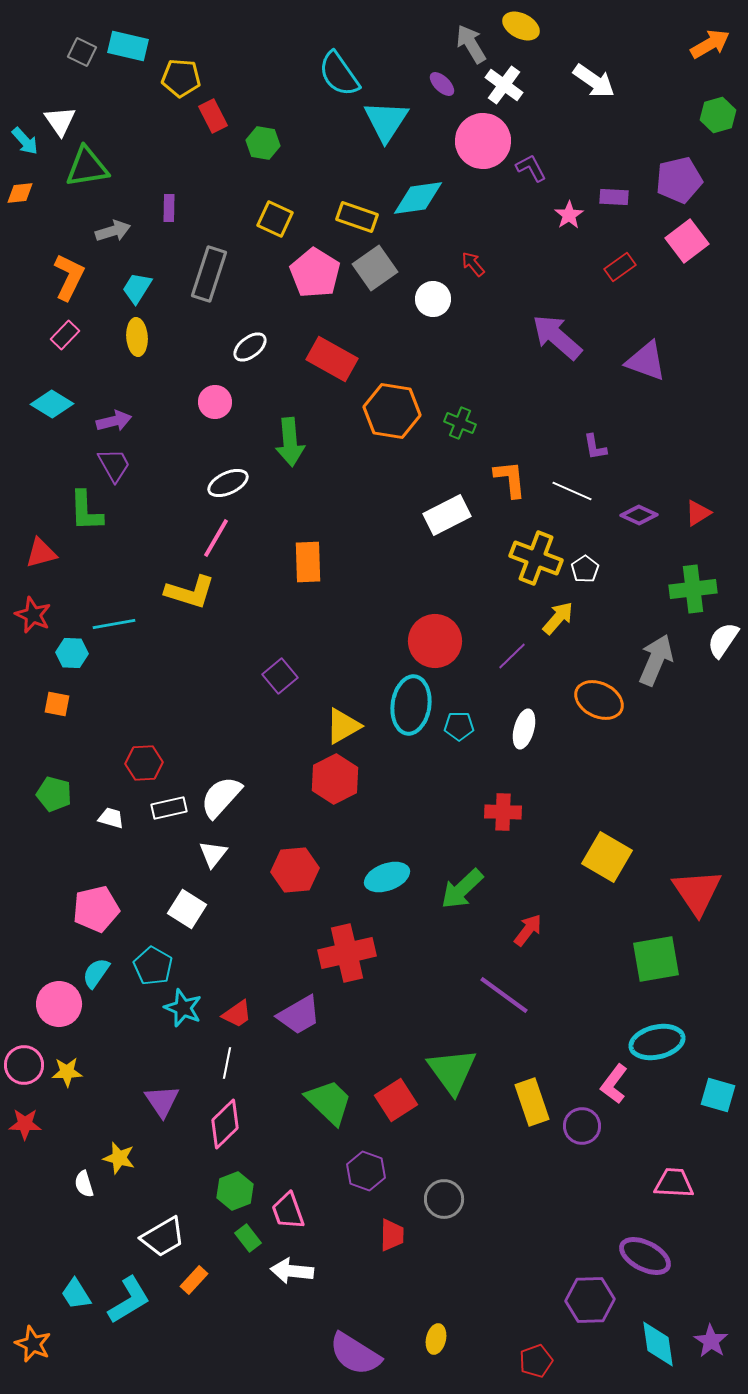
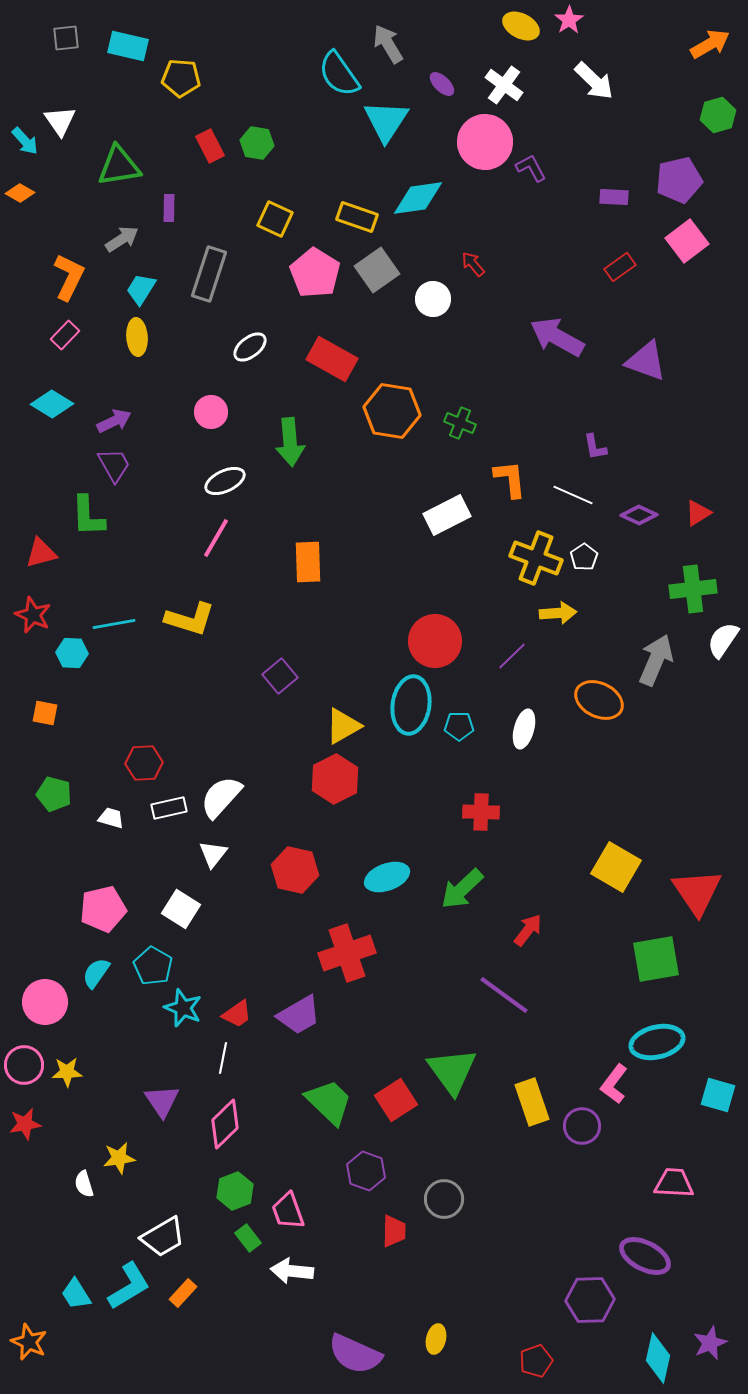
gray arrow at (471, 44): moved 83 px left
gray square at (82, 52): moved 16 px left, 14 px up; rotated 32 degrees counterclockwise
white arrow at (594, 81): rotated 9 degrees clockwise
red rectangle at (213, 116): moved 3 px left, 30 px down
pink circle at (483, 141): moved 2 px right, 1 px down
green hexagon at (263, 143): moved 6 px left
green triangle at (87, 167): moved 32 px right, 1 px up
orange diamond at (20, 193): rotated 36 degrees clockwise
pink star at (569, 215): moved 195 px up
gray arrow at (113, 231): moved 9 px right, 8 px down; rotated 16 degrees counterclockwise
gray square at (375, 268): moved 2 px right, 2 px down
cyan trapezoid at (137, 288): moved 4 px right, 1 px down
purple arrow at (557, 337): rotated 12 degrees counterclockwise
pink circle at (215, 402): moved 4 px left, 10 px down
purple arrow at (114, 421): rotated 12 degrees counterclockwise
white ellipse at (228, 483): moved 3 px left, 2 px up
white line at (572, 491): moved 1 px right, 4 px down
green L-shape at (86, 511): moved 2 px right, 5 px down
white pentagon at (585, 569): moved 1 px left, 12 px up
yellow L-shape at (190, 592): moved 27 px down
yellow arrow at (558, 618): moved 5 px up; rotated 45 degrees clockwise
orange square at (57, 704): moved 12 px left, 9 px down
red cross at (503, 812): moved 22 px left
yellow square at (607, 857): moved 9 px right, 10 px down
red hexagon at (295, 870): rotated 18 degrees clockwise
pink pentagon at (96, 909): moved 7 px right
white square at (187, 909): moved 6 px left
red cross at (347, 953): rotated 6 degrees counterclockwise
pink circle at (59, 1004): moved 14 px left, 2 px up
white line at (227, 1063): moved 4 px left, 5 px up
red star at (25, 1124): rotated 12 degrees counterclockwise
yellow star at (119, 1158): rotated 24 degrees counterclockwise
red trapezoid at (392, 1235): moved 2 px right, 4 px up
orange rectangle at (194, 1280): moved 11 px left, 13 px down
cyan L-shape at (129, 1300): moved 14 px up
purple star at (711, 1341): moved 1 px left, 2 px down; rotated 16 degrees clockwise
orange star at (33, 1344): moved 4 px left, 2 px up
cyan diamond at (658, 1344): moved 14 px down; rotated 21 degrees clockwise
purple semicircle at (355, 1354): rotated 8 degrees counterclockwise
